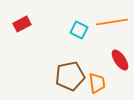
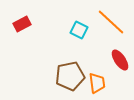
orange line: moved 1 px left; rotated 52 degrees clockwise
